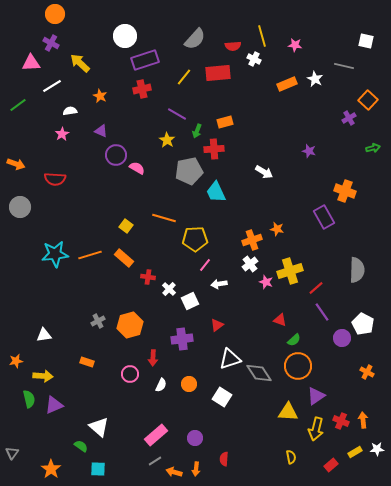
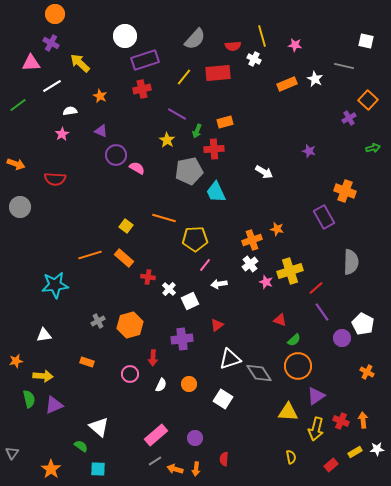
cyan star at (55, 254): moved 31 px down
gray semicircle at (357, 270): moved 6 px left, 8 px up
white square at (222, 397): moved 1 px right, 2 px down
orange arrow at (174, 472): moved 1 px right, 3 px up
